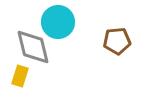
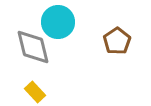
brown pentagon: rotated 28 degrees counterclockwise
yellow rectangle: moved 15 px right, 16 px down; rotated 60 degrees counterclockwise
